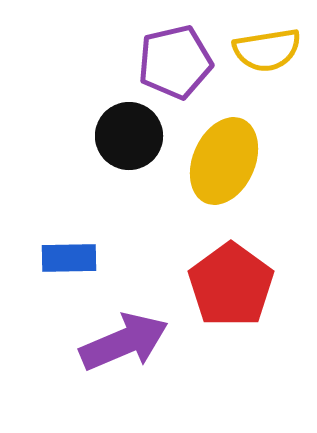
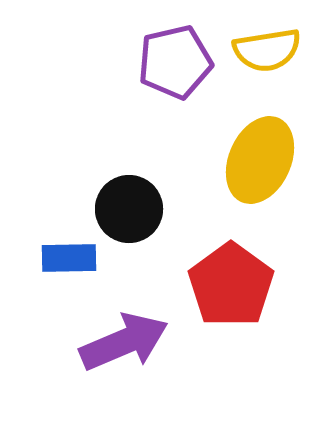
black circle: moved 73 px down
yellow ellipse: moved 36 px right, 1 px up
